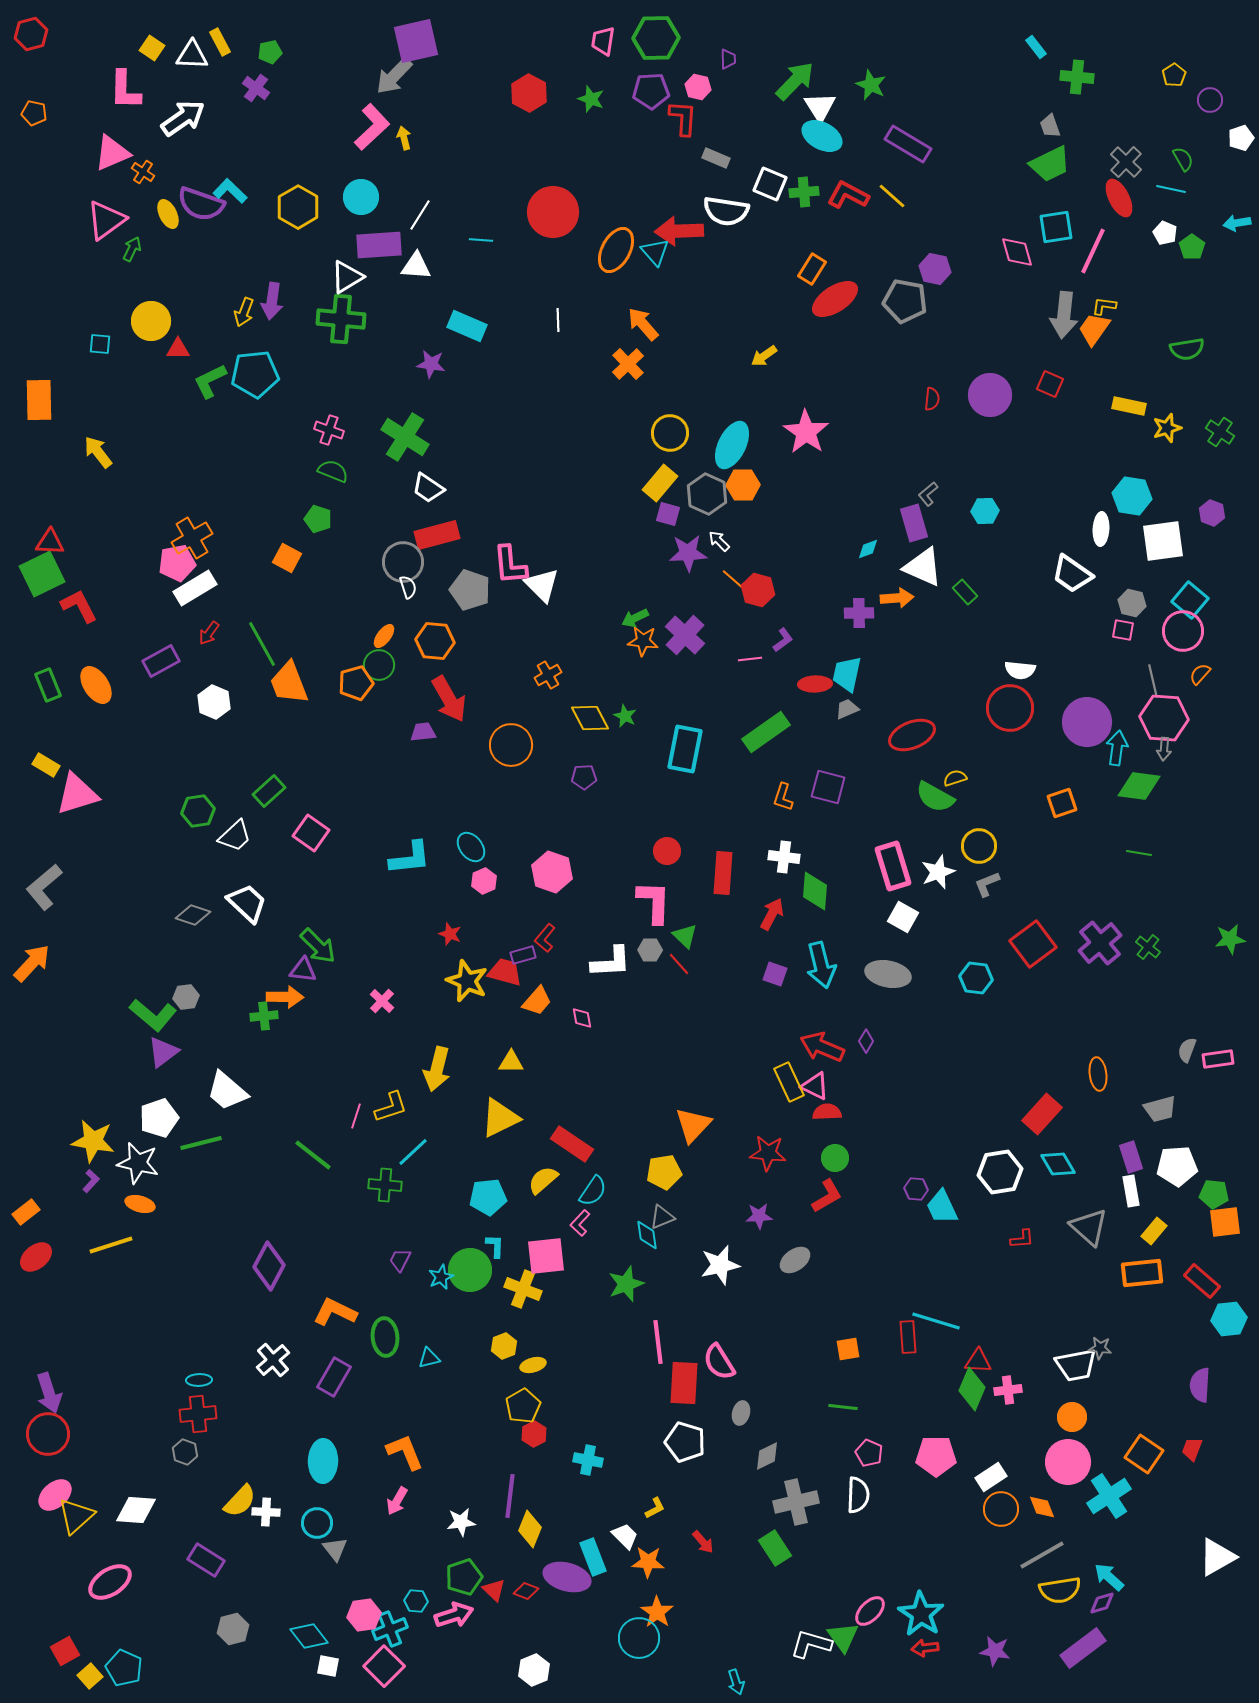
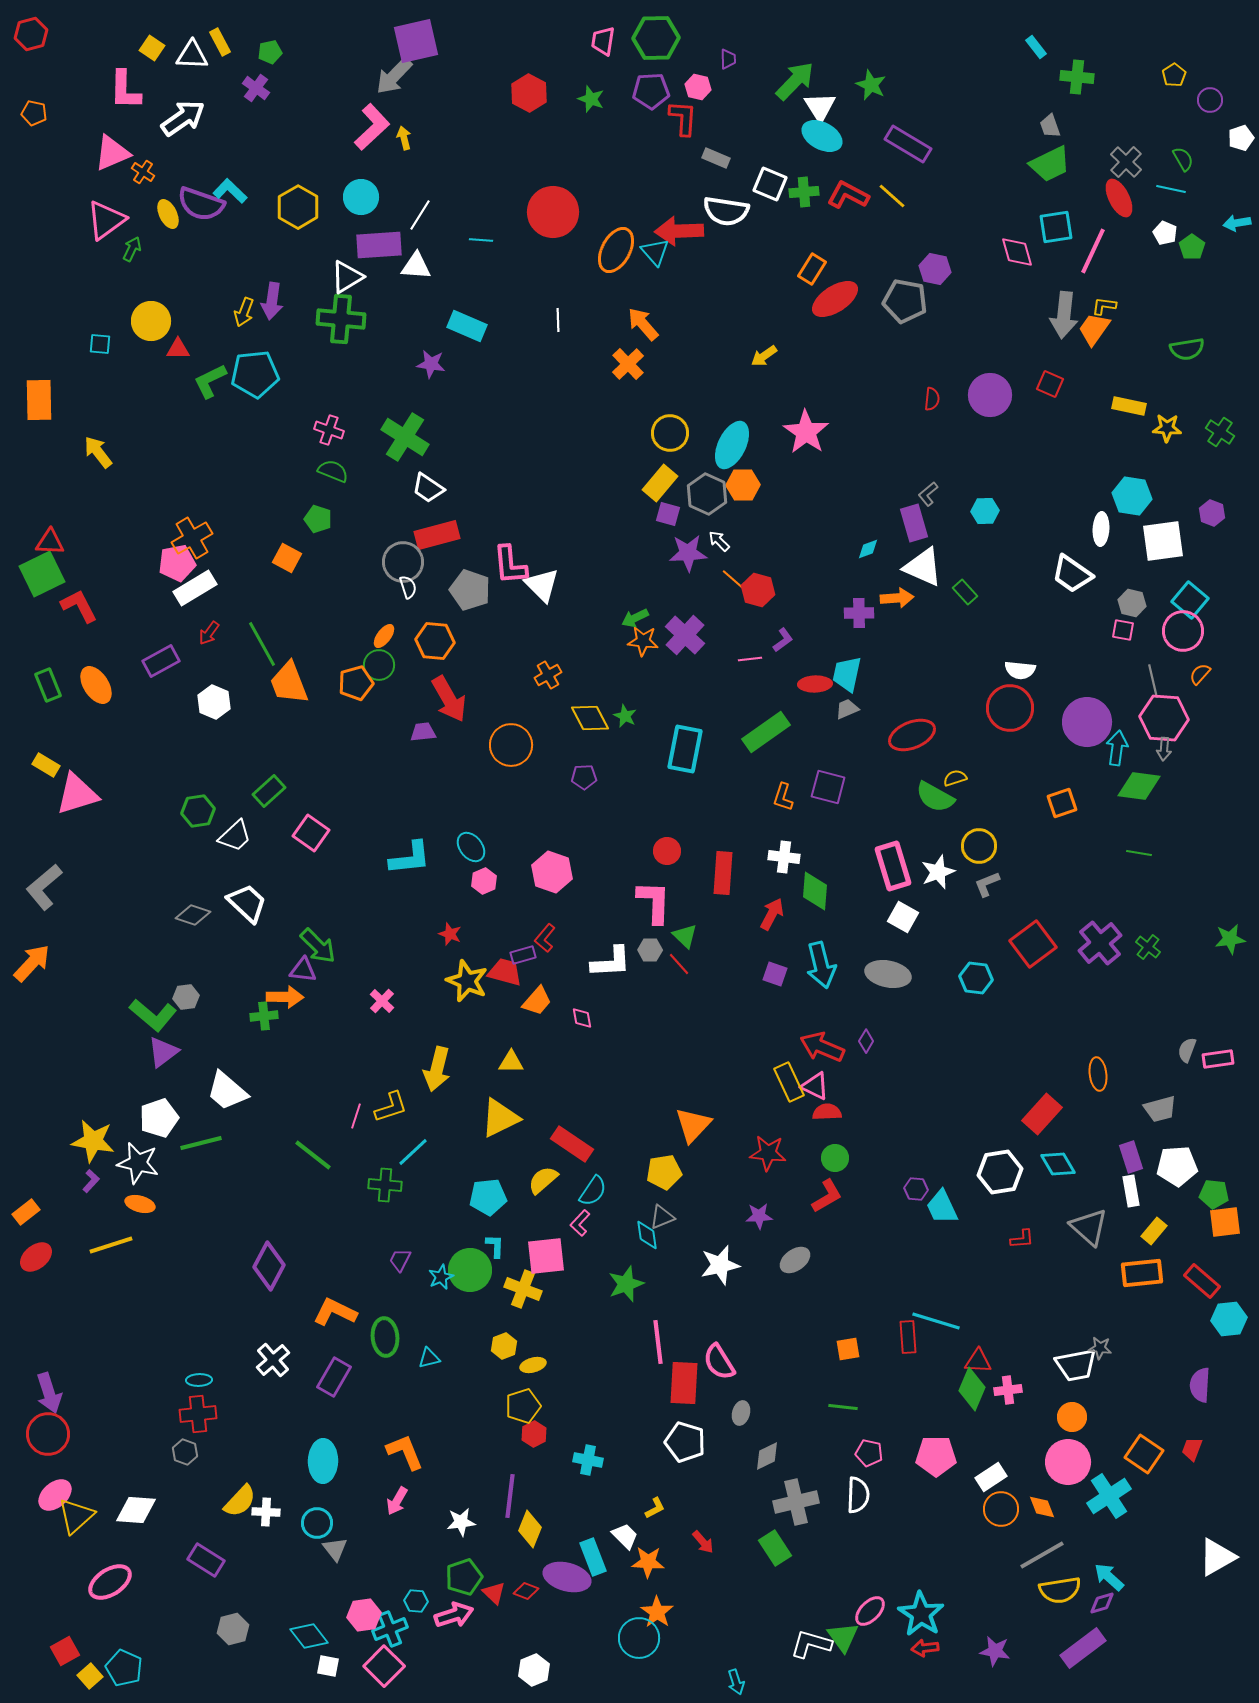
yellow star at (1167, 428): rotated 20 degrees clockwise
yellow pentagon at (523, 1406): rotated 12 degrees clockwise
pink pentagon at (869, 1453): rotated 12 degrees counterclockwise
red triangle at (494, 1590): moved 3 px down
